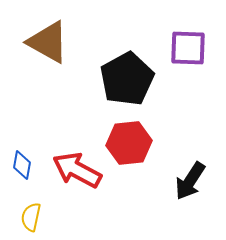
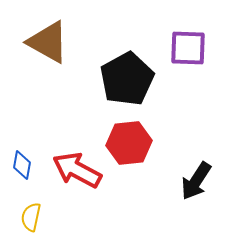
black arrow: moved 6 px right
